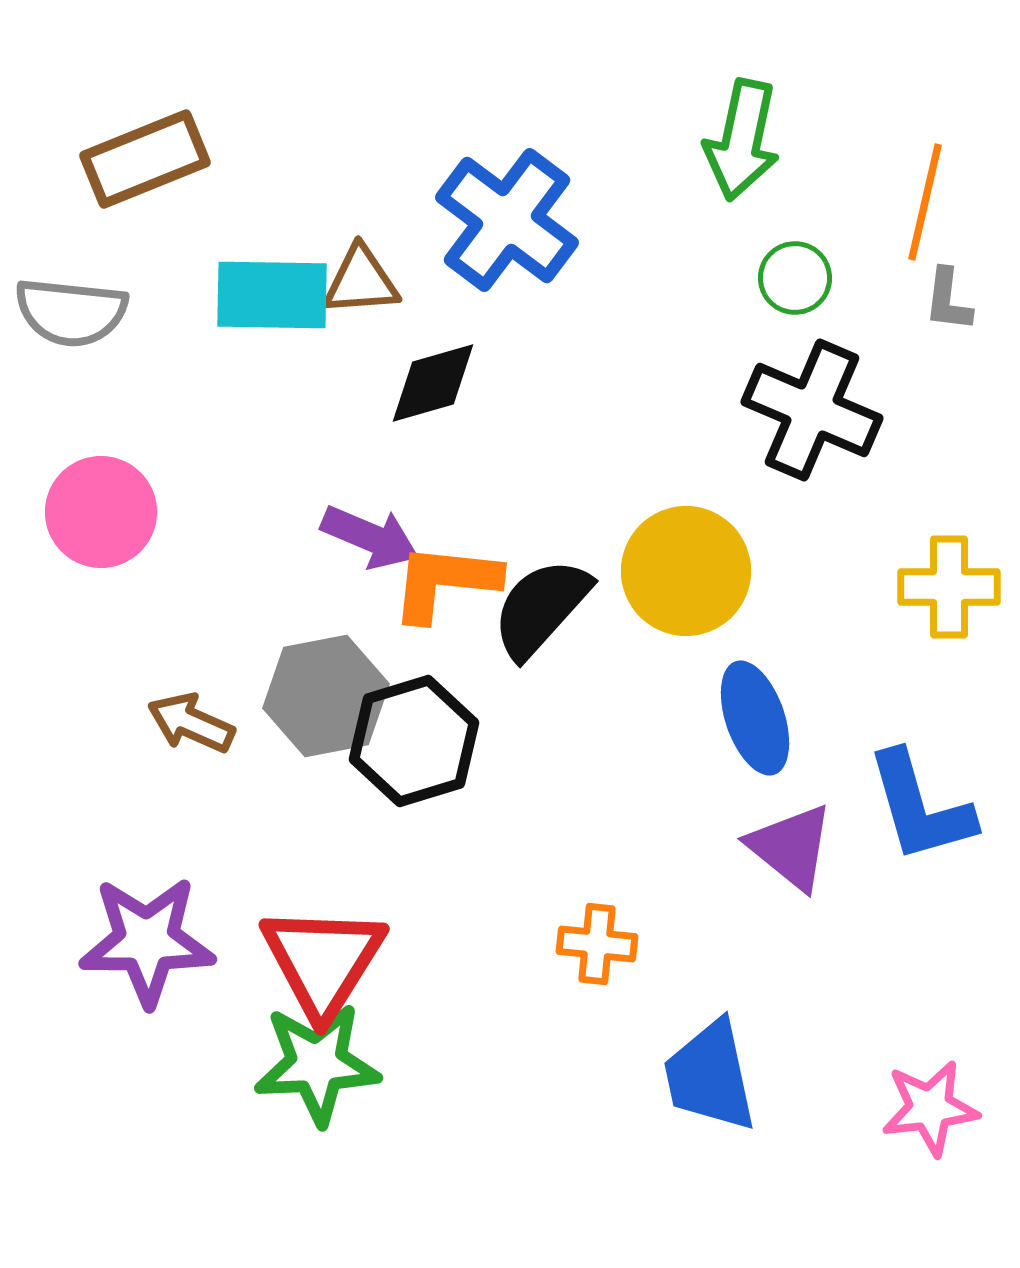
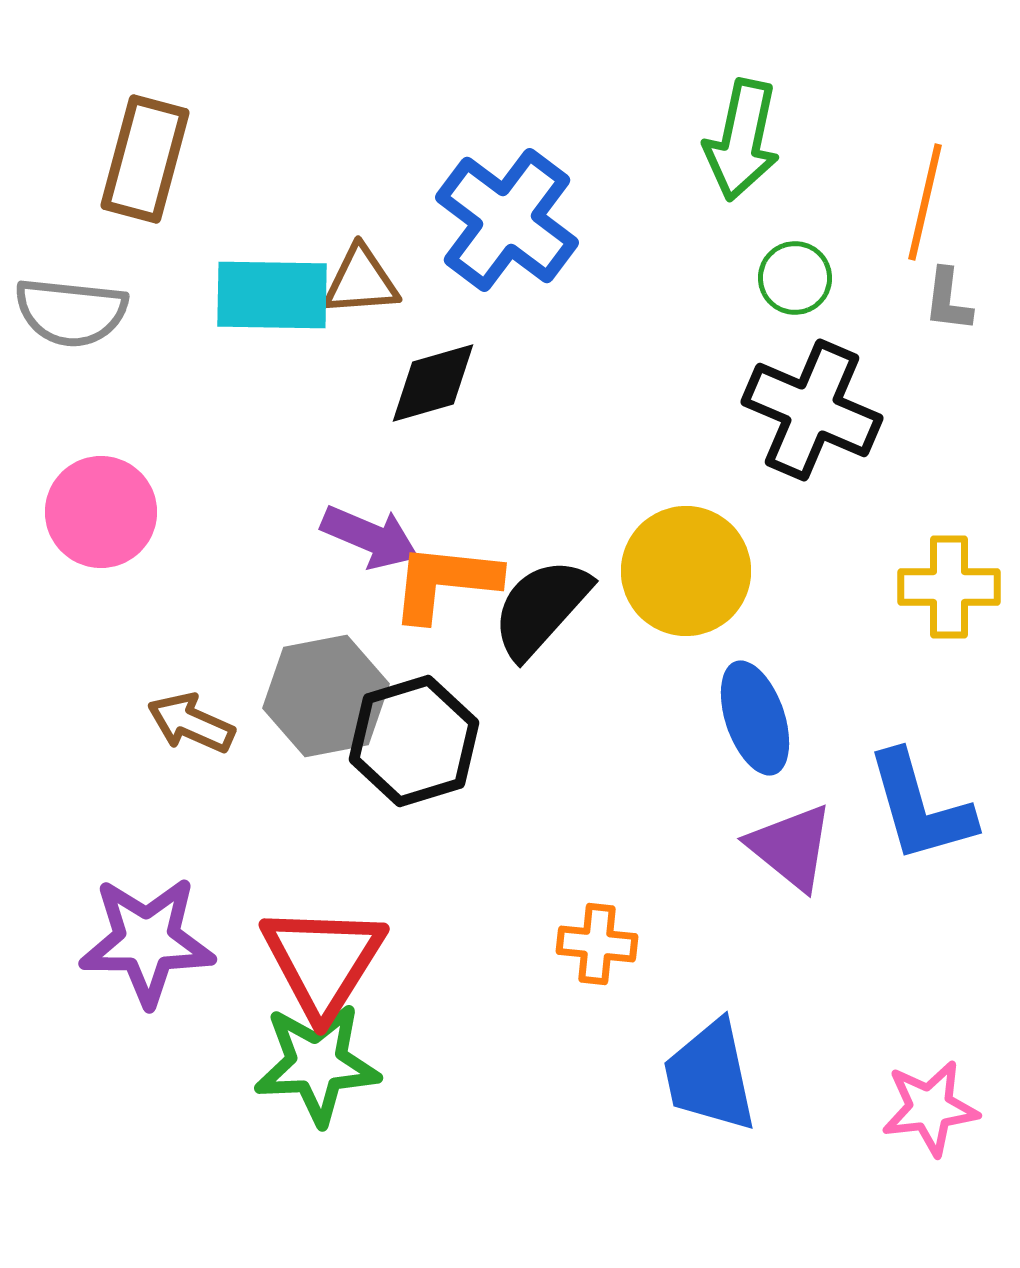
brown rectangle: rotated 53 degrees counterclockwise
